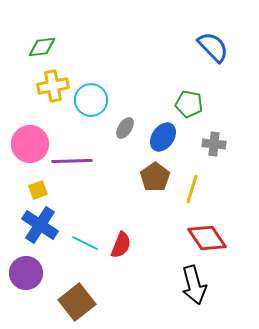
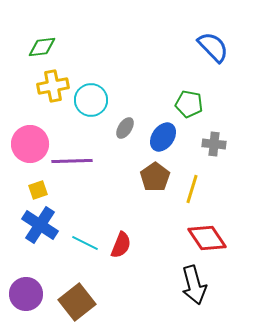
purple circle: moved 21 px down
